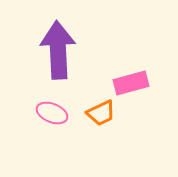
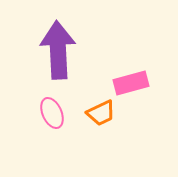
pink ellipse: rotated 44 degrees clockwise
